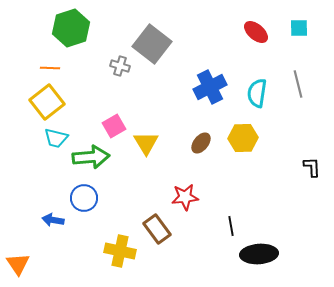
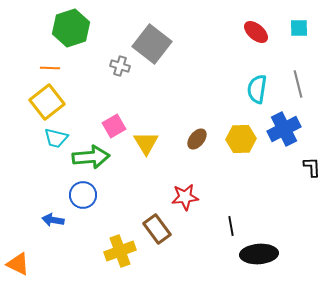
blue cross: moved 74 px right, 42 px down
cyan semicircle: moved 4 px up
yellow hexagon: moved 2 px left, 1 px down
brown ellipse: moved 4 px left, 4 px up
blue circle: moved 1 px left, 3 px up
yellow cross: rotated 32 degrees counterclockwise
orange triangle: rotated 30 degrees counterclockwise
